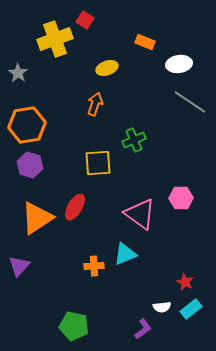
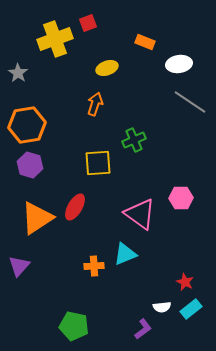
red square: moved 3 px right, 3 px down; rotated 36 degrees clockwise
